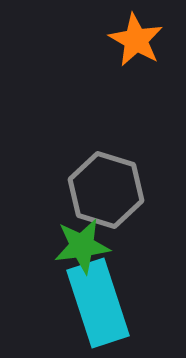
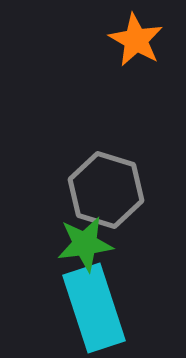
green star: moved 3 px right, 2 px up
cyan rectangle: moved 4 px left, 5 px down
